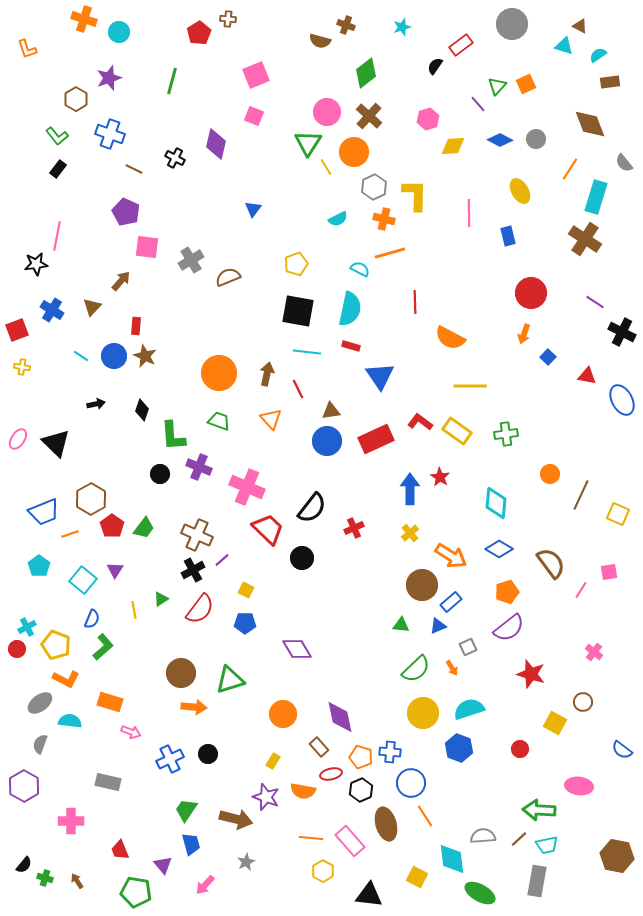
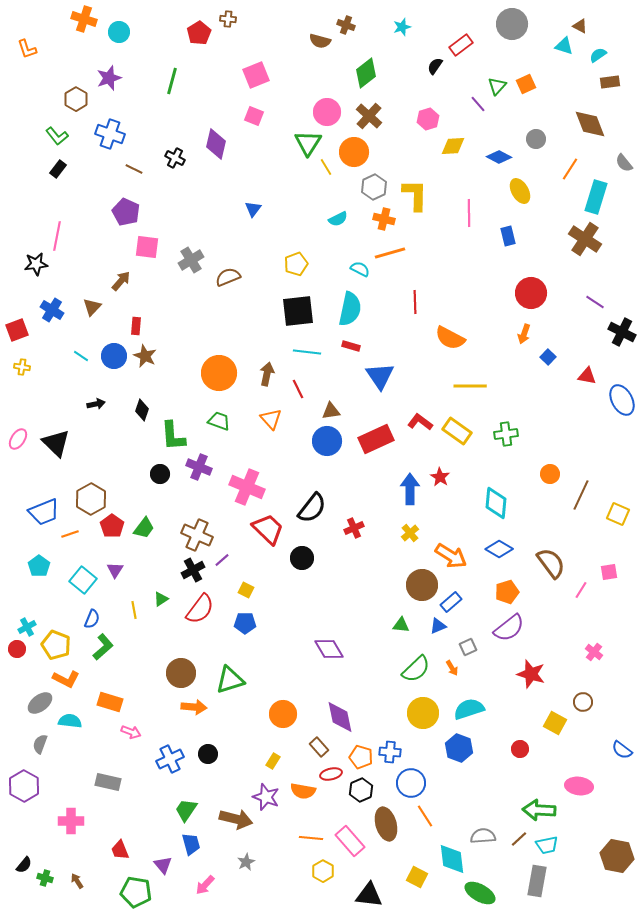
blue diamond at (500, 140): moved 1 px left, 17 px down
black square at (298, 311): rotated 16 degrees counterclockwise
purple diamond at (297, 649): moved 32 px right
